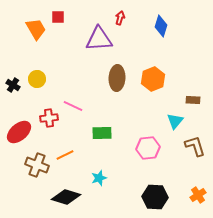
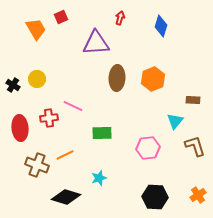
red square: moved 3 px right; rotated 24 degrees counterclockwise
purple triangle: moved 3 px left, 4 px down
red ellipse: moved 1 px right, 4 px up; rotated 55 degrees counterclockwise
